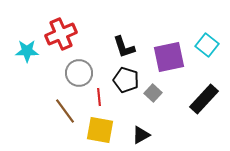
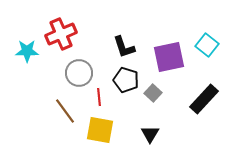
black triangle: moved 9 px right, 1 px up; rotated 30 degrees counterclockwise
